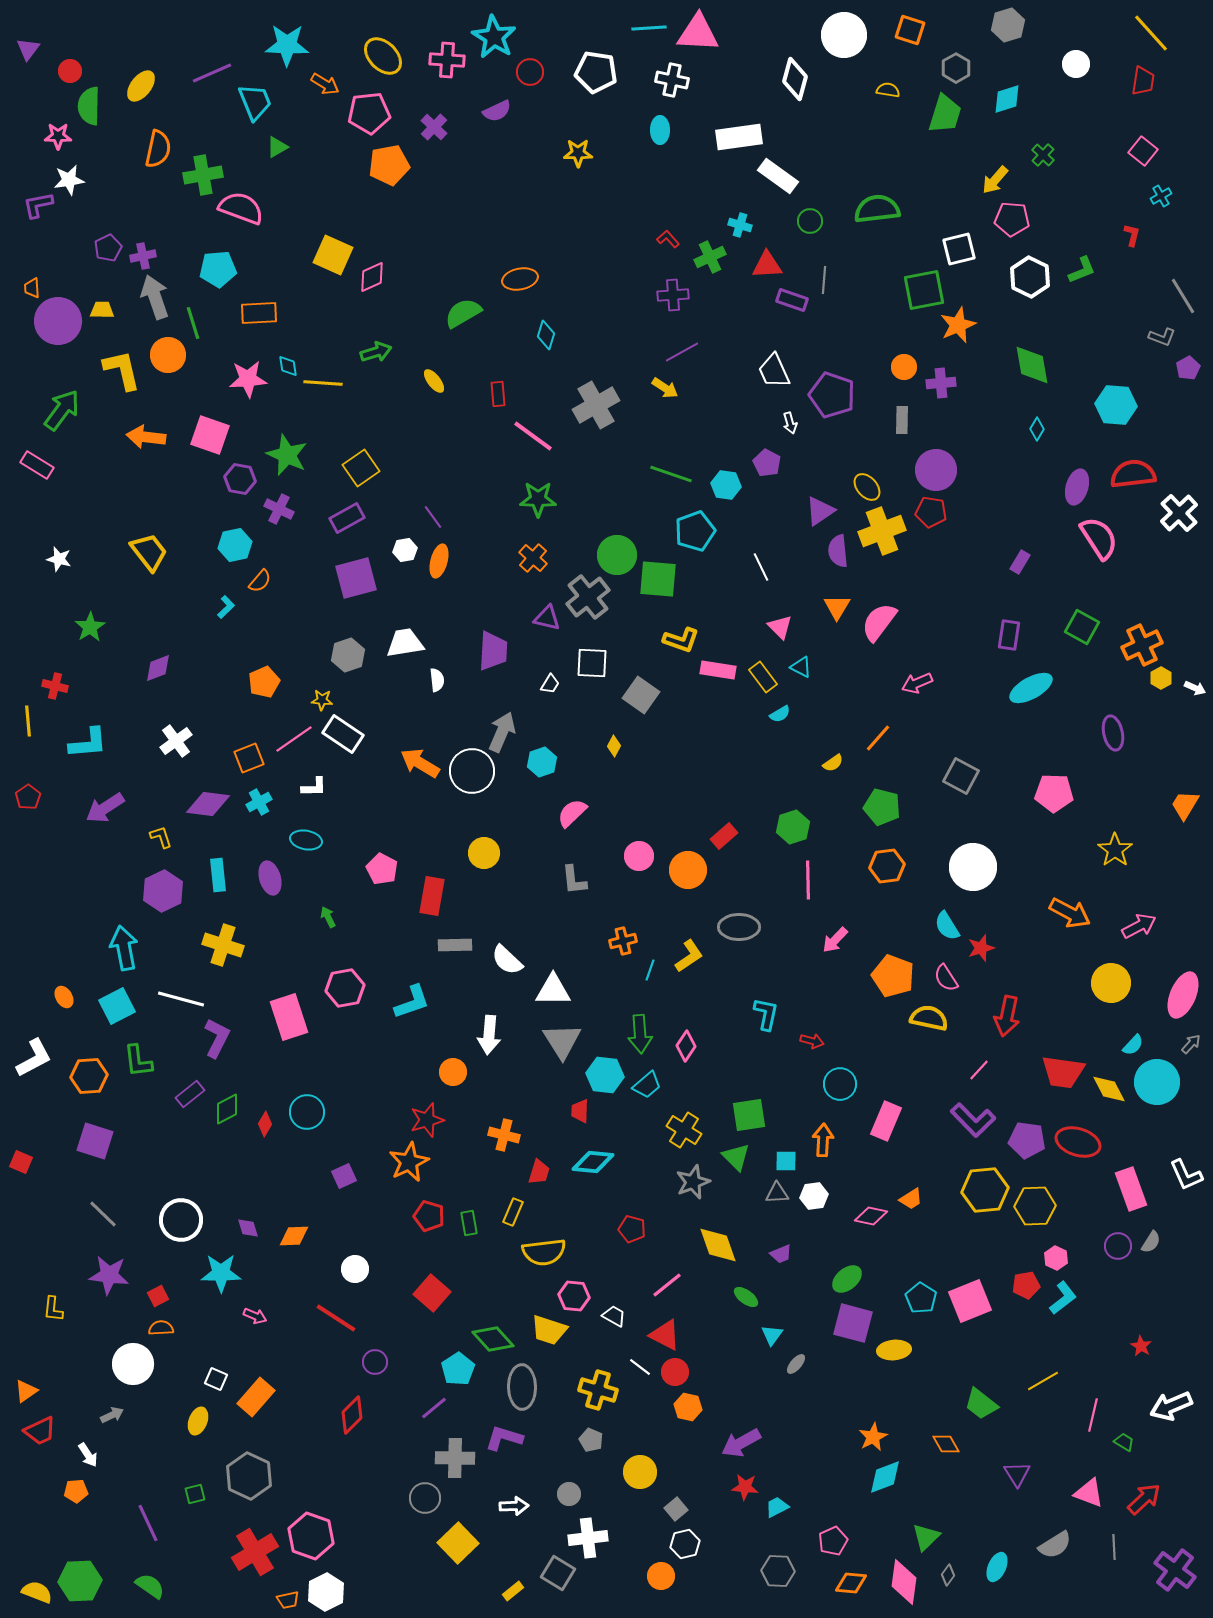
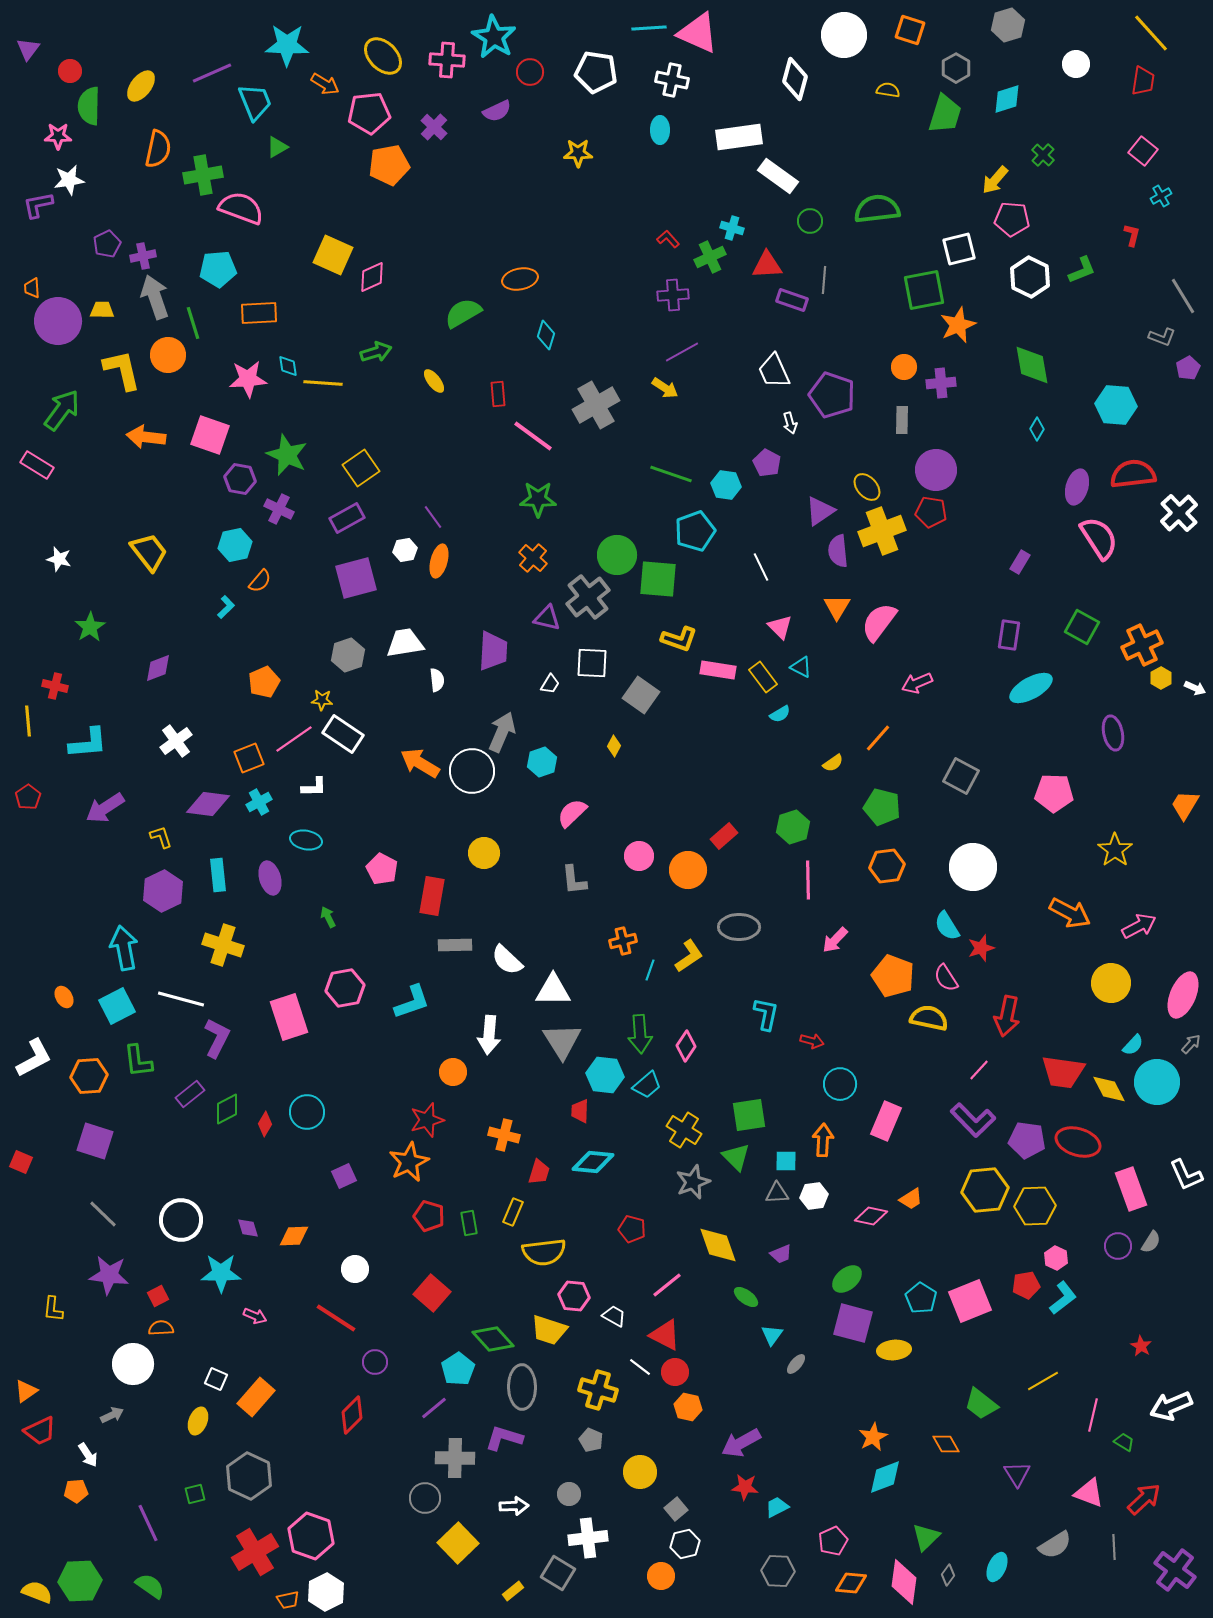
pink triangle at (698, 33): rotated 21 degrees clockwise
cyan cross at (740, 225): moved 8 px left, 3 px down
purple pentagon at (108, 248): moved 1 px left, 4 px up
yellow L-shape at (681, 640): moved 2 px left, 1 px up
